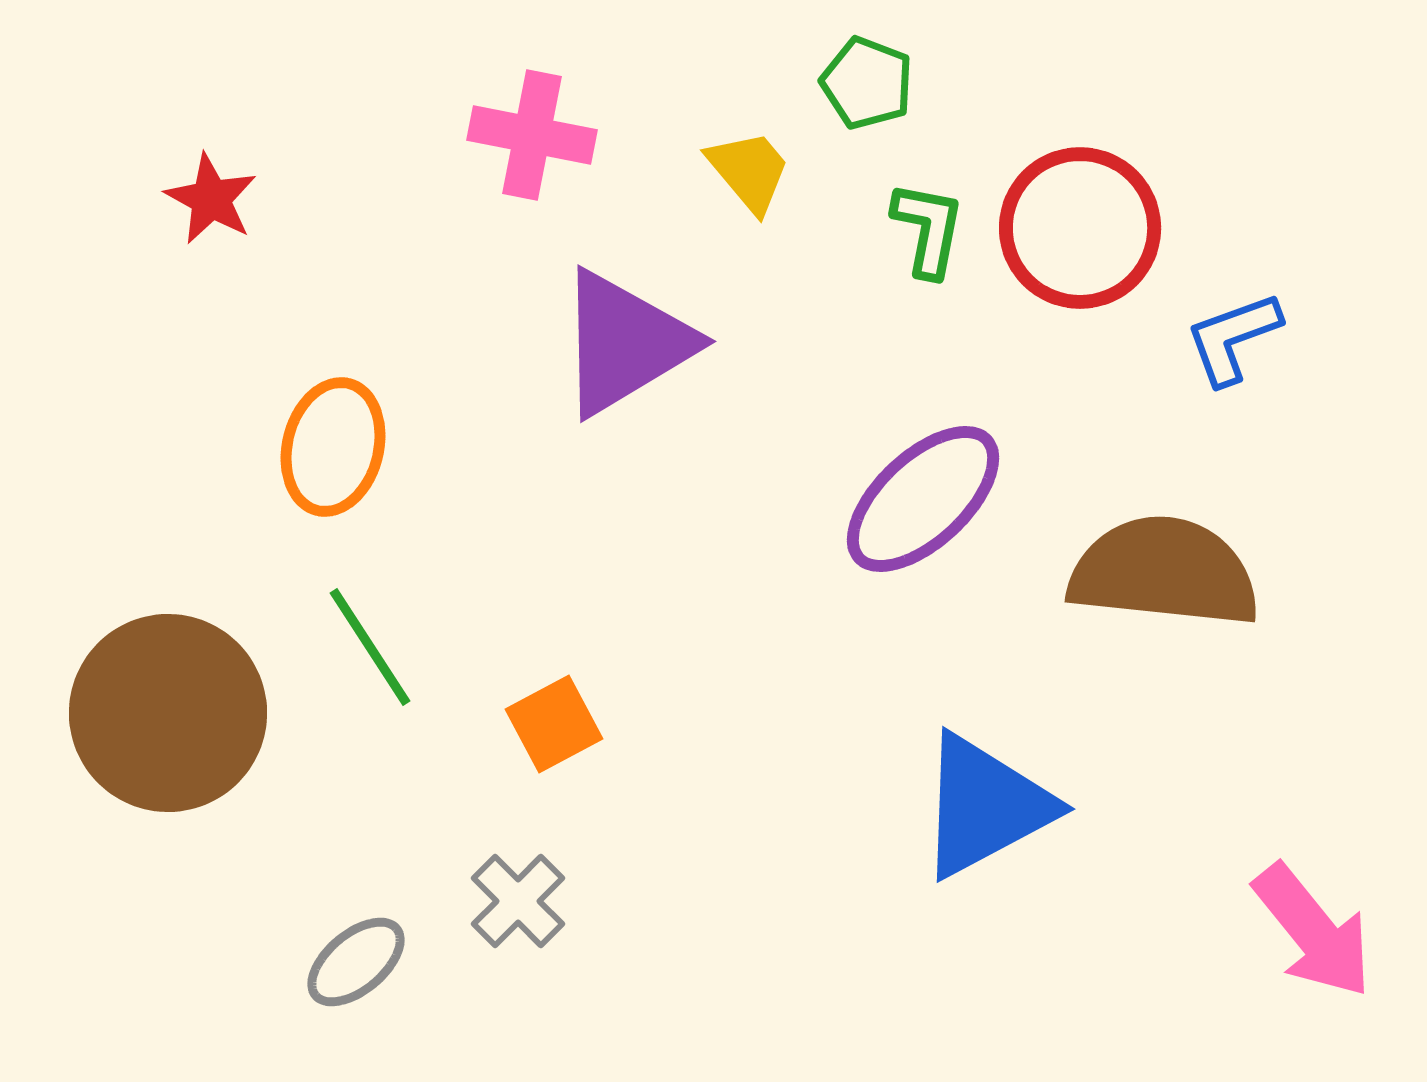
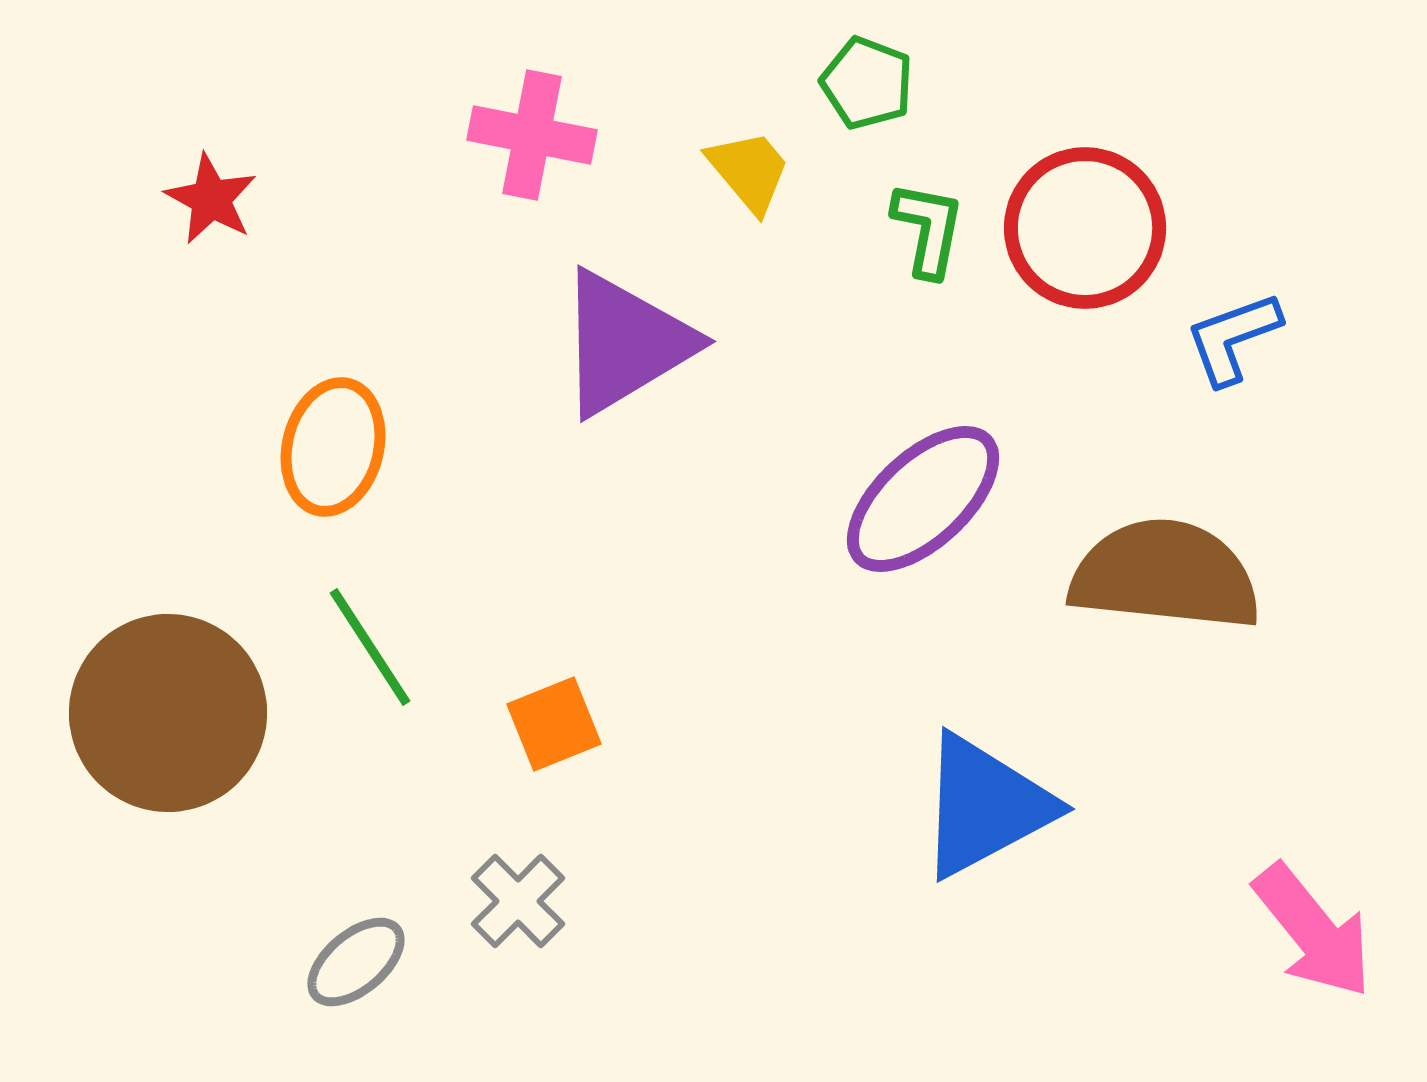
red circle: moved 5 px right
brown semicircle: moved 1 px right, 3 px down
orange square: rotated 6 degrees clockwise
